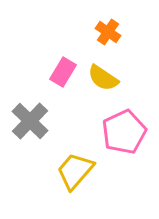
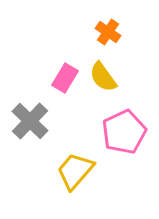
pink rectangle: moved 2 px right, 6 px down
yellow semicircle: moved 1 px up; rotated 20 degrees clockwise
